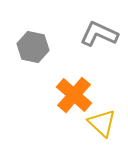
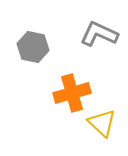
orange cross: moved 2 px left, 2 px up; rotated 33 degrees clockwise
